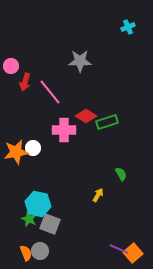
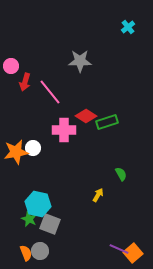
cyan cross: rotated 16 degrees counterclockwise
